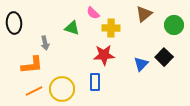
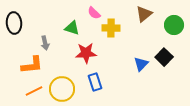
pink semicircle: moved 1 px right
red star: moved 18 px left, 2 px up
blue rectangle: rotated 18 degrees counterclockwise
